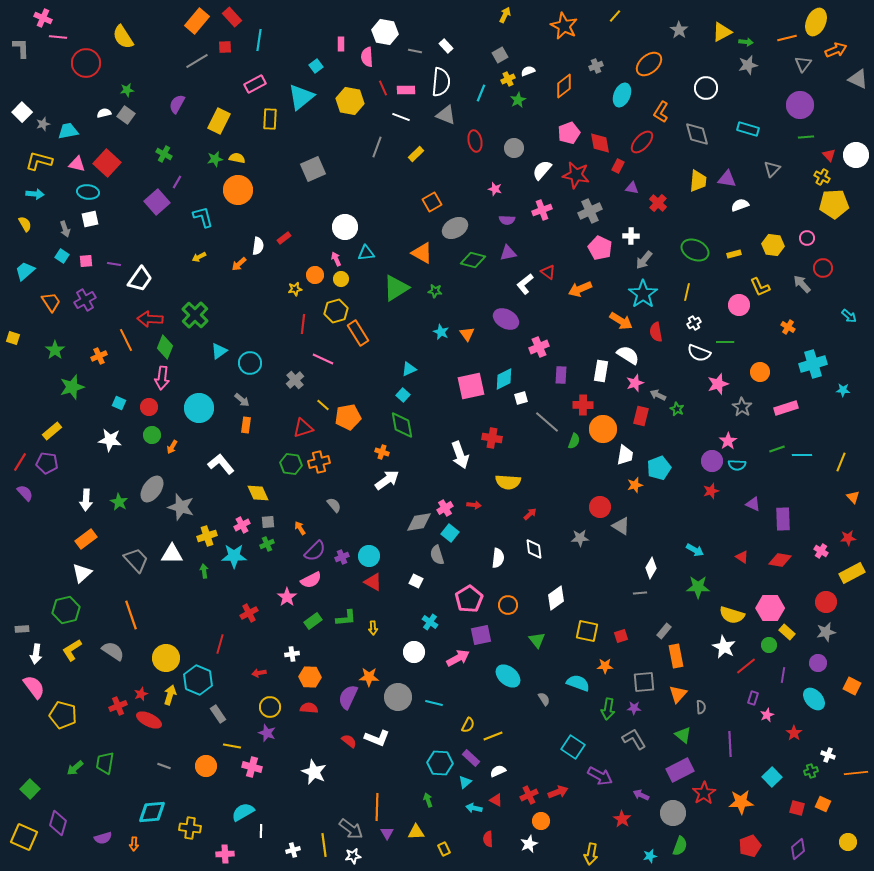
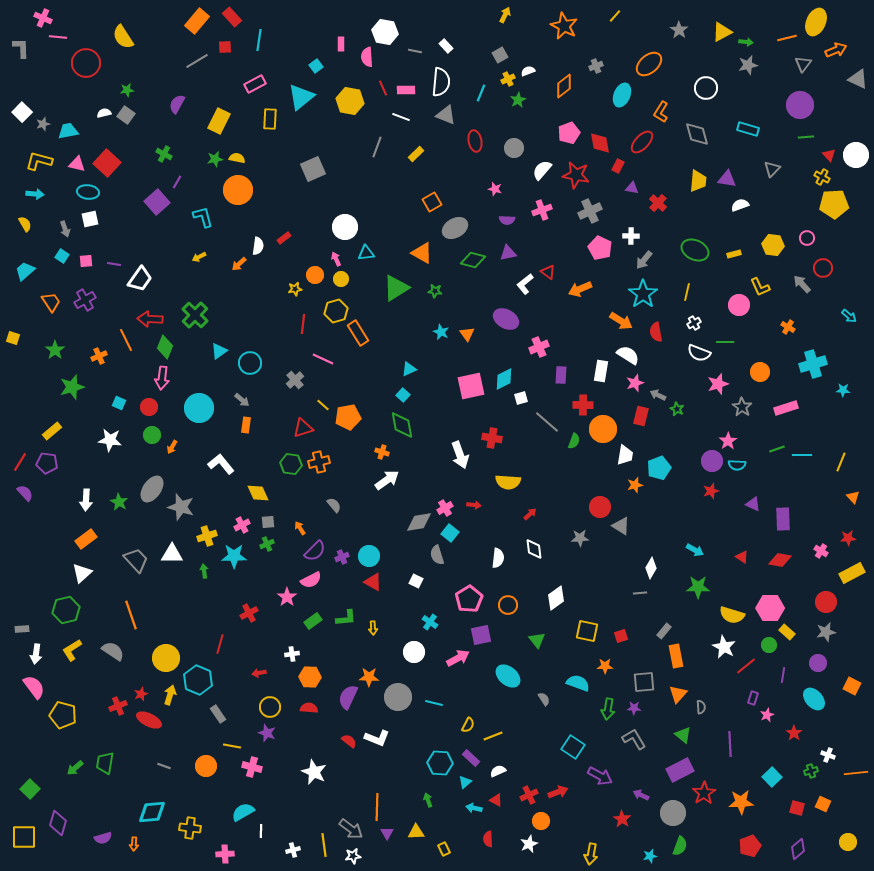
yellow square at (24, 837): rotated 24 degrees counterclockwise
